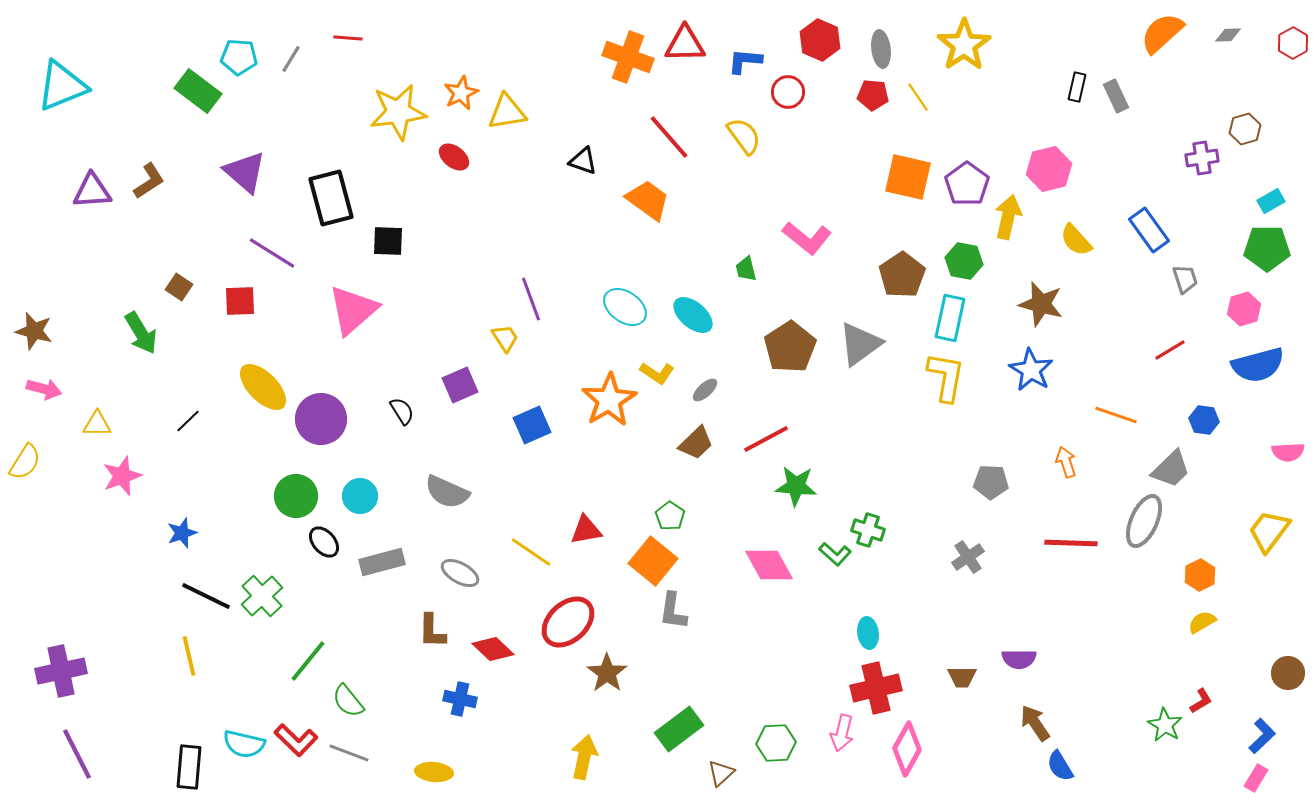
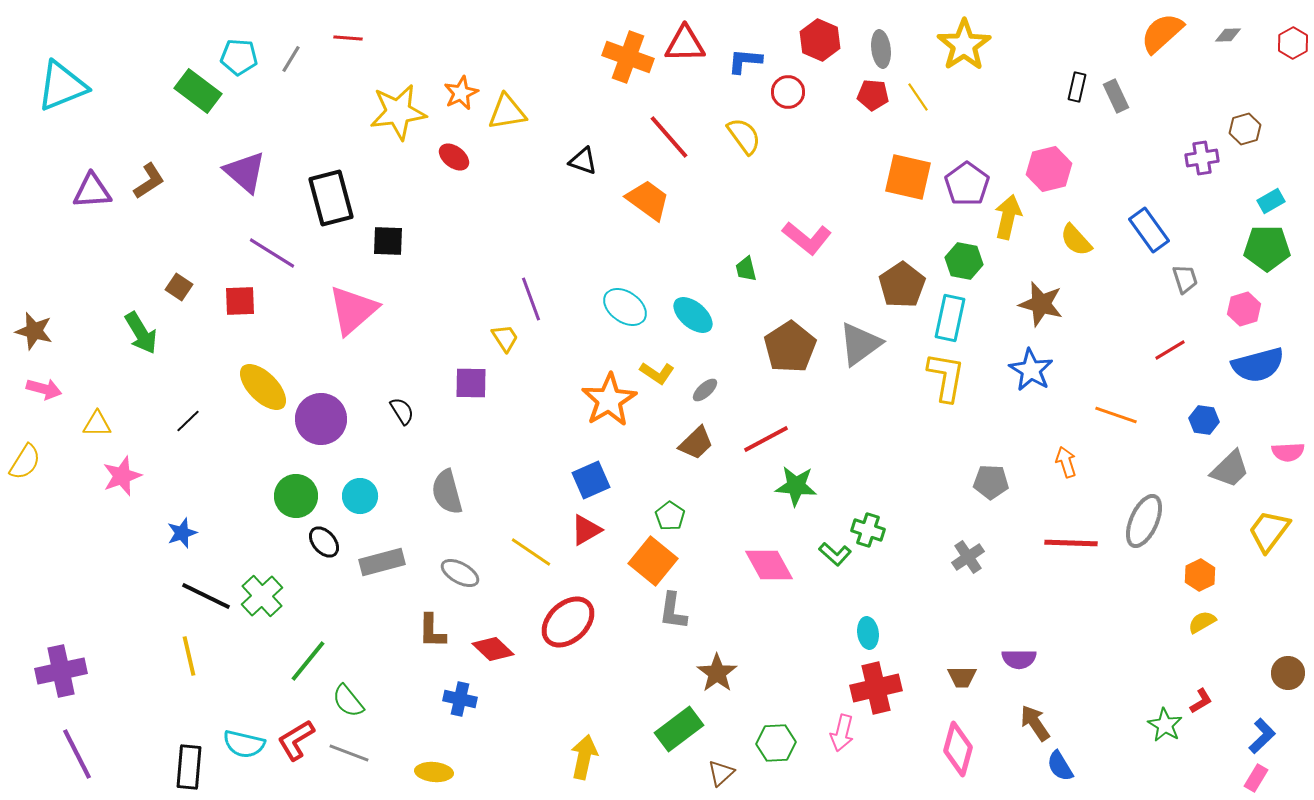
brown pentagon at (902, 275): moved 10 px down
purple square at (460, 385): moved 11 px right, 2 px up; rotated 24 degrees clockwise
blue square at (532, 425): moved 59 px right, 55 px down
gray trapezoid at (1171, 469): moved 59 px right
gray semicircle at (447, 492): rotated 51 degrees clockwise
red triangle at (586, 530): rotated 20 degrees counterclockwise
brown star at (607, 673): moved 110 px right
red L-shape at (296, 740): rotated 105 degrees clockwise
pink diamond at (907, 749): moved 51 px right; rotated 14 degrees counterclockwise
